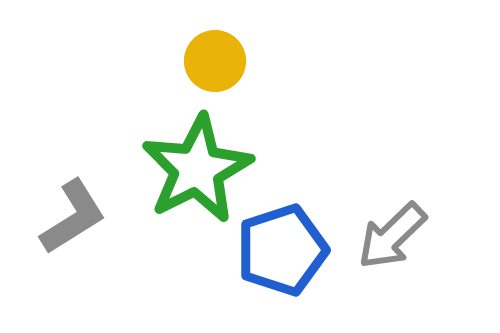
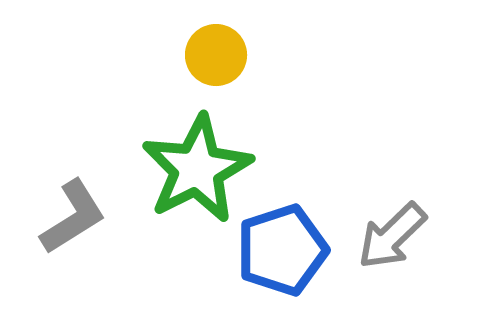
yellow circle: moved 1 px right, 6 px up
